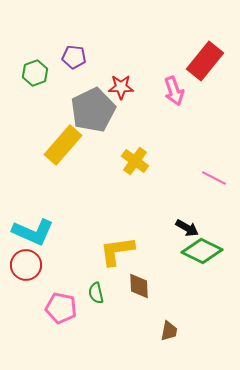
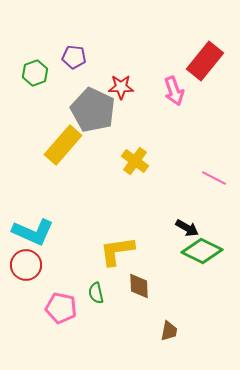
gray pentagon: rotated 21 degrees counterclockwise
